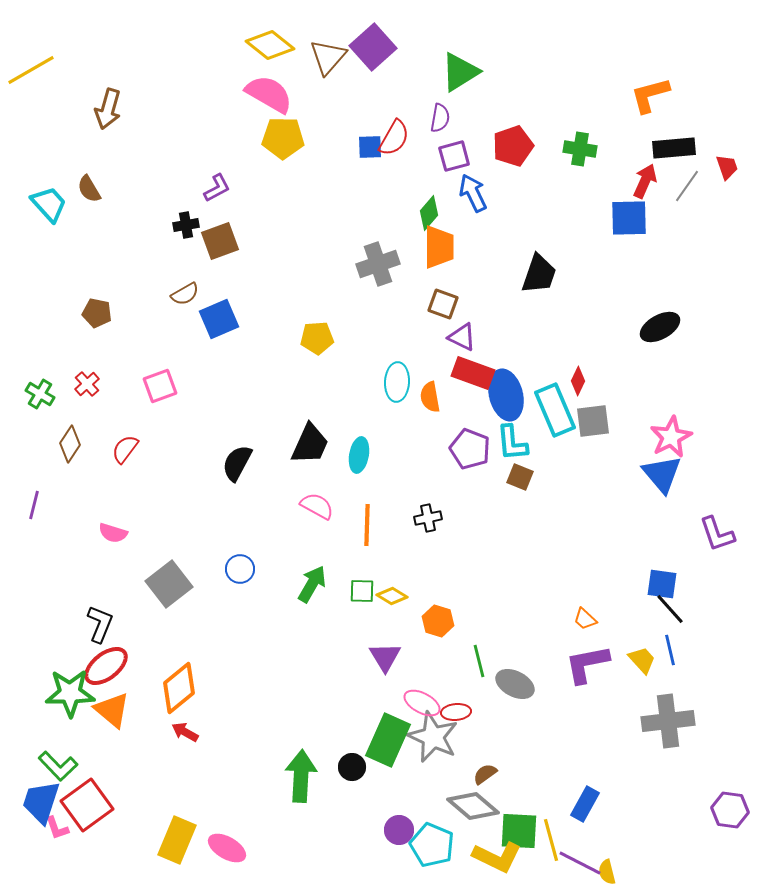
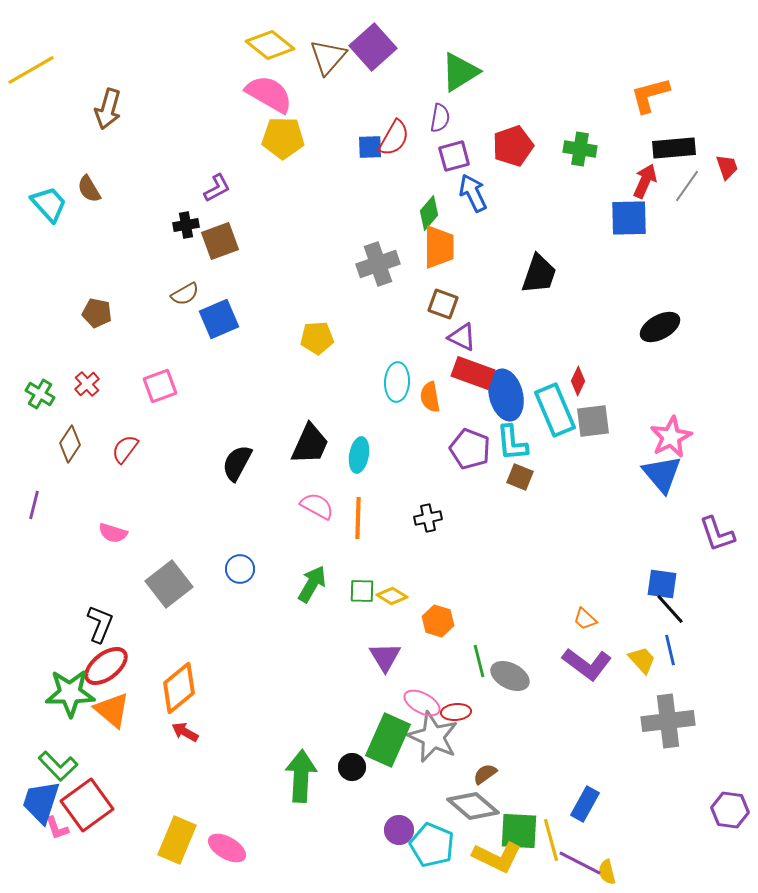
orange line at (367, 525): moved 9 px left, 7 px up
purple L-shape at (587, 664): rotated 132 degrees counterclockwise
gray ellipse at (515, 684): moved 5 px left, 8 px up
